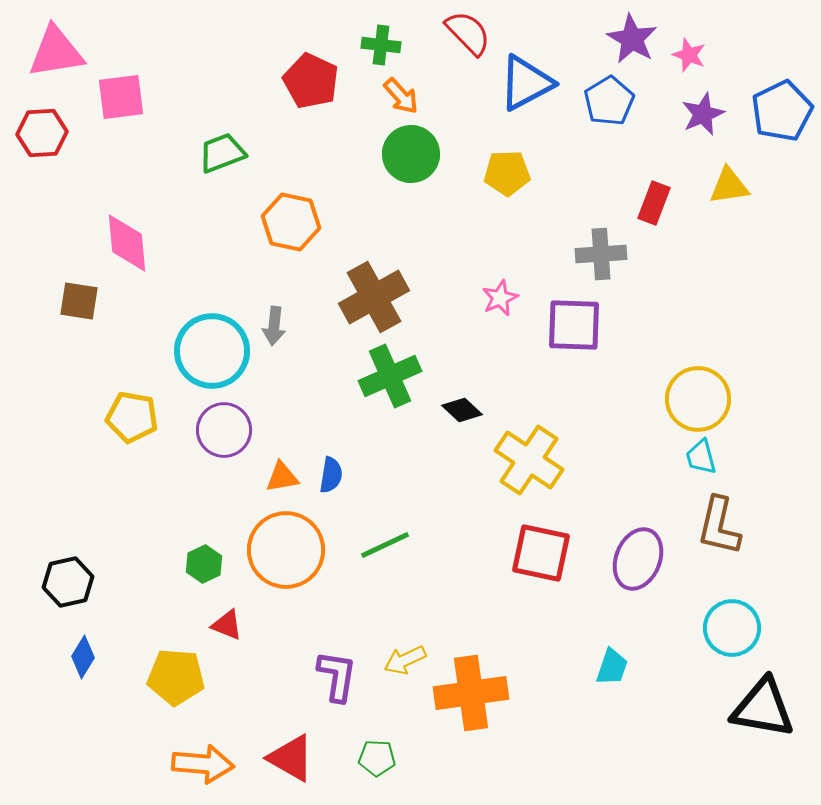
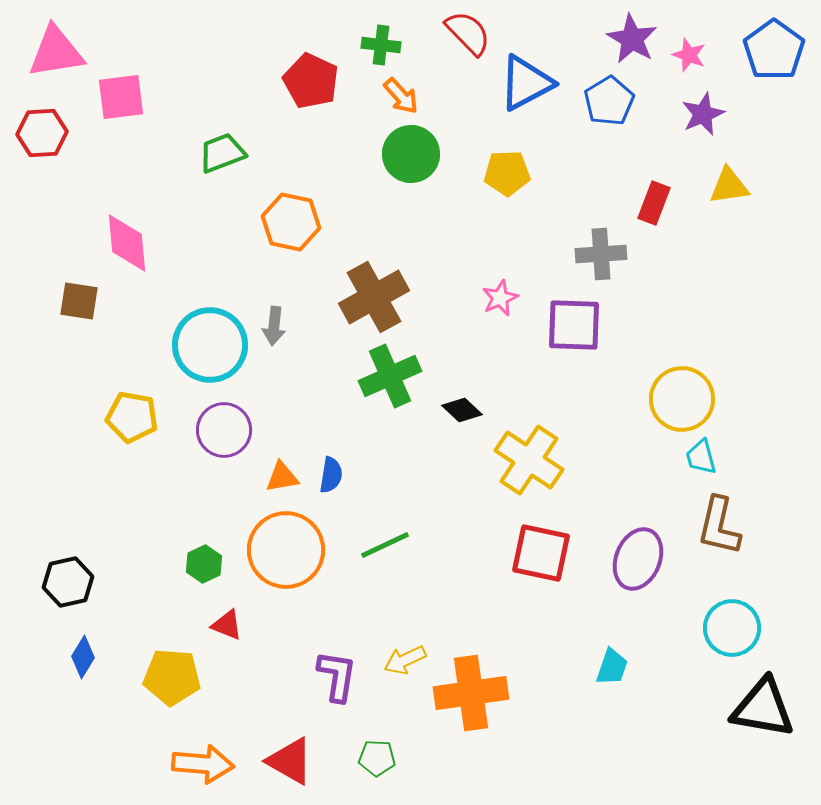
blue pentagon at (782, 111): moved 8 px left, 61 px up; rotated 10 degrees counterclockwise
cyan circle at (212, 351): moved 2 px left, 6 px up
yellow circle at (698, 399): moved 16 px left
yellow pentagon at (176, 677): moved 4 px left
red triangle at (291, 758): moved 1 px left, 3 px down
